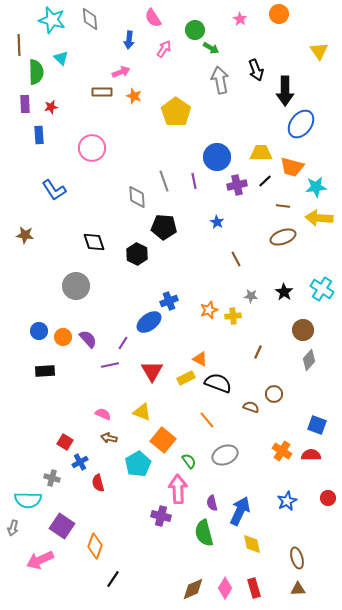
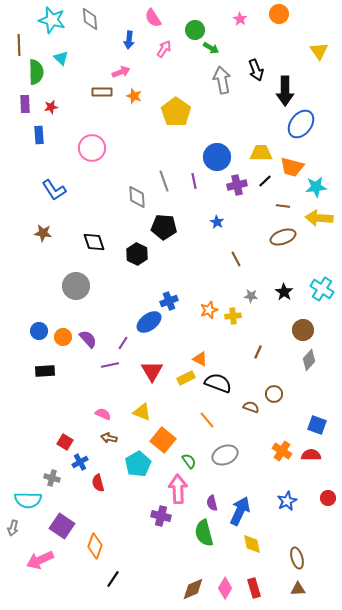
gray arrow at (220, 80): moved 2 px right
brown star at (25, 235): moved 18 px right, 2 px up
